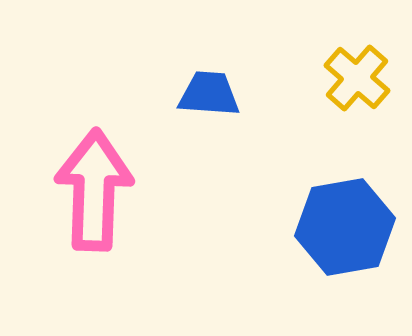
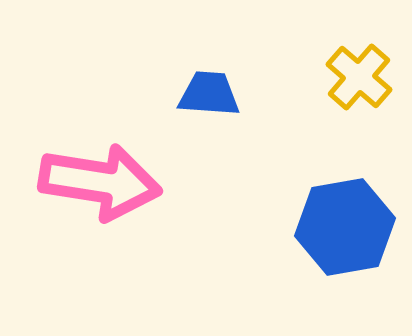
yellow cross: moved 2 px right, 1 px up
pink arrow: moved 6 px right, 8 px up; rotated 97 degrees clockwise
